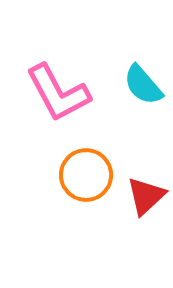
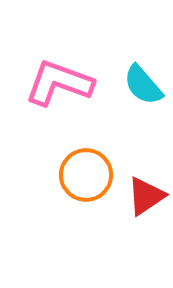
pink L-shape: moved 1 px right, 10 px up; rotated 138 degrees clockwise
red triangle: rotated 9 degrees clockwise
